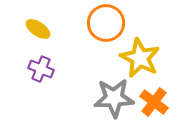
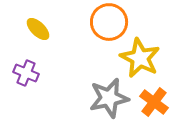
orange circle: moved 3 px right, 1 px up
yellow ellipse: rotated 10 degrees clockwise
purple cross: moved 15 px left, 4 px down
gray star: moved 5 px left; rotated 9 degrees counterclockwise
